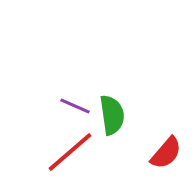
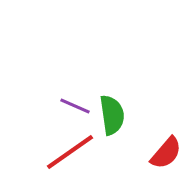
red line: rotated 6 degrees clockwise
